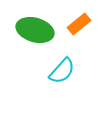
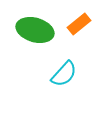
cyan semicircle: moved 2 px right, 3 px down
